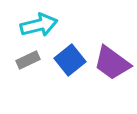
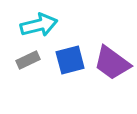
blue square: rotated 24 degrees clockwise
